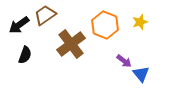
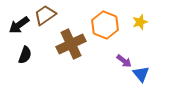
brown cross: rotated 12 degrees clockwise
